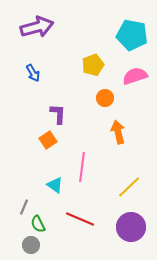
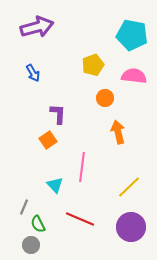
pink semicircle: moved 1 px left; rotated 25 degrees clockwise
cyan triangle: rotated 12 degrees clockwise
